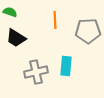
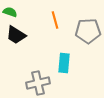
orange line: rotated 12 degrees counterclockwise
black trapezoid: moved 3 px up
cyan rectangle: moved 2 px left, 3 px up
gray cross: moved 2 px right, 11 px down
